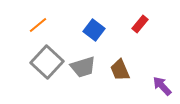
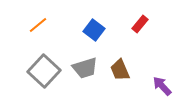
gray square: moved 3 px left, 9 px down
gray trapezoid: moved 2 px right, 1 px down
